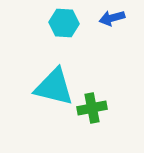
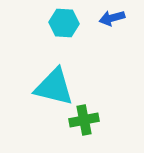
green cross: moved 8 px left, 12 px down
